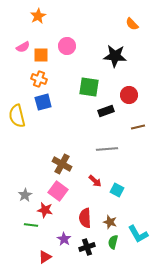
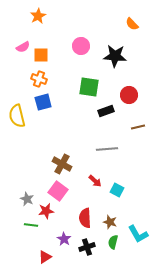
pink circle: moved 14 px right
gray star: moved 2 px right, 4 px down; rotated 16 degrees counterclockwise
red star: moved 1 px right, 1 px down; rotated 21 degrees counterclockwise
